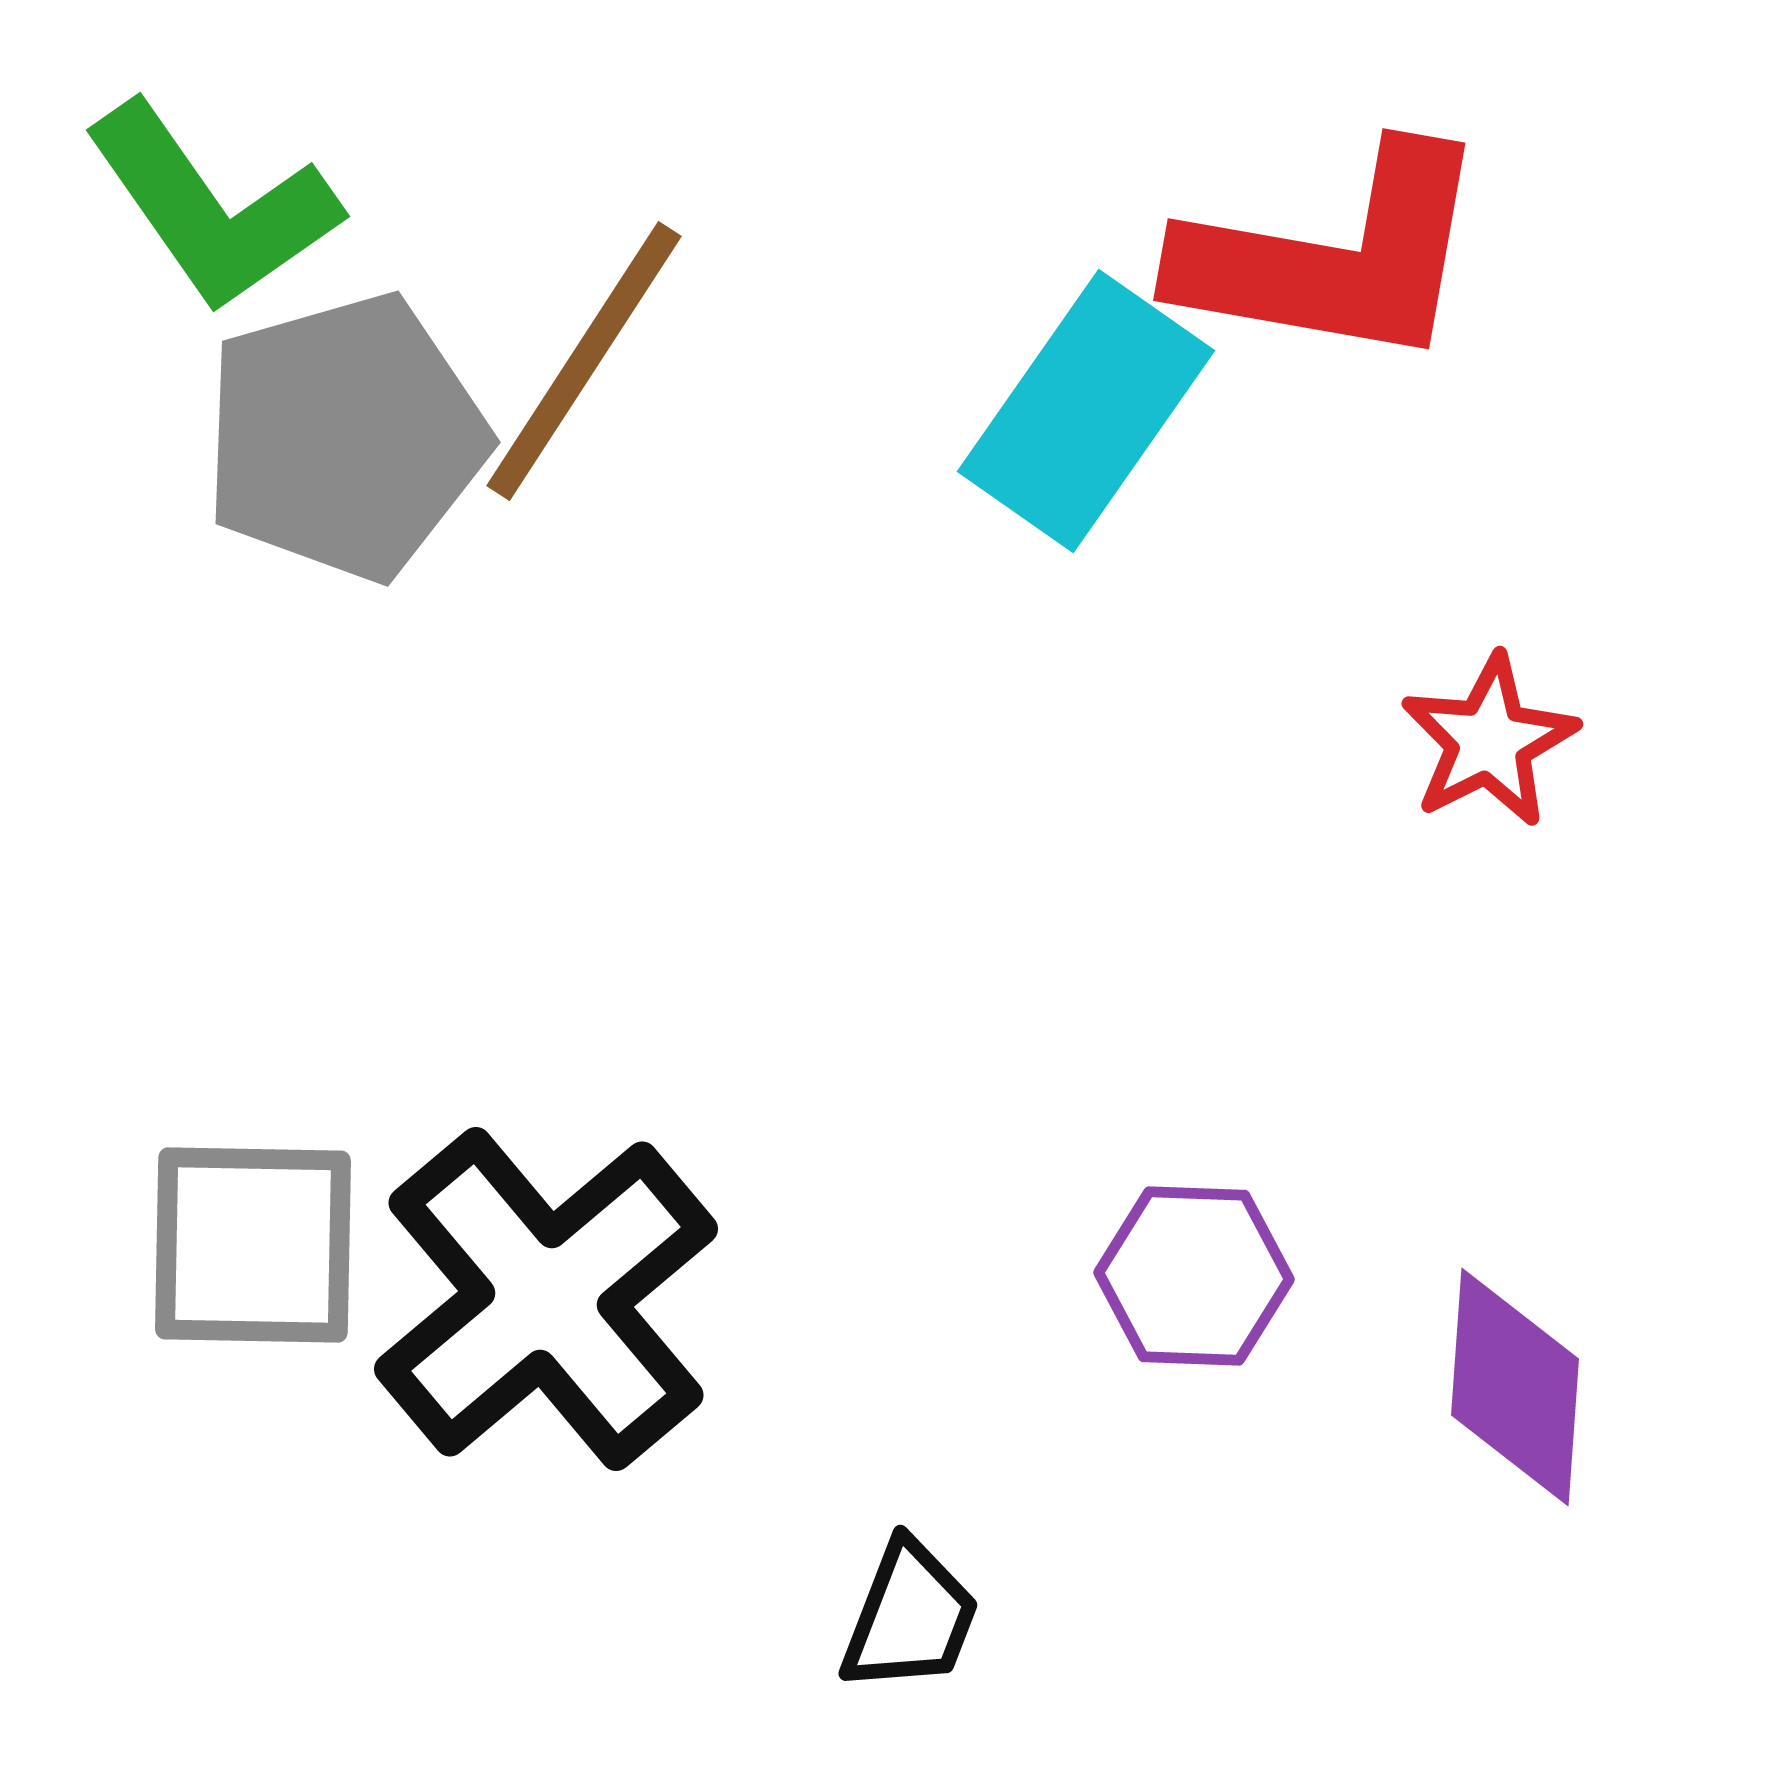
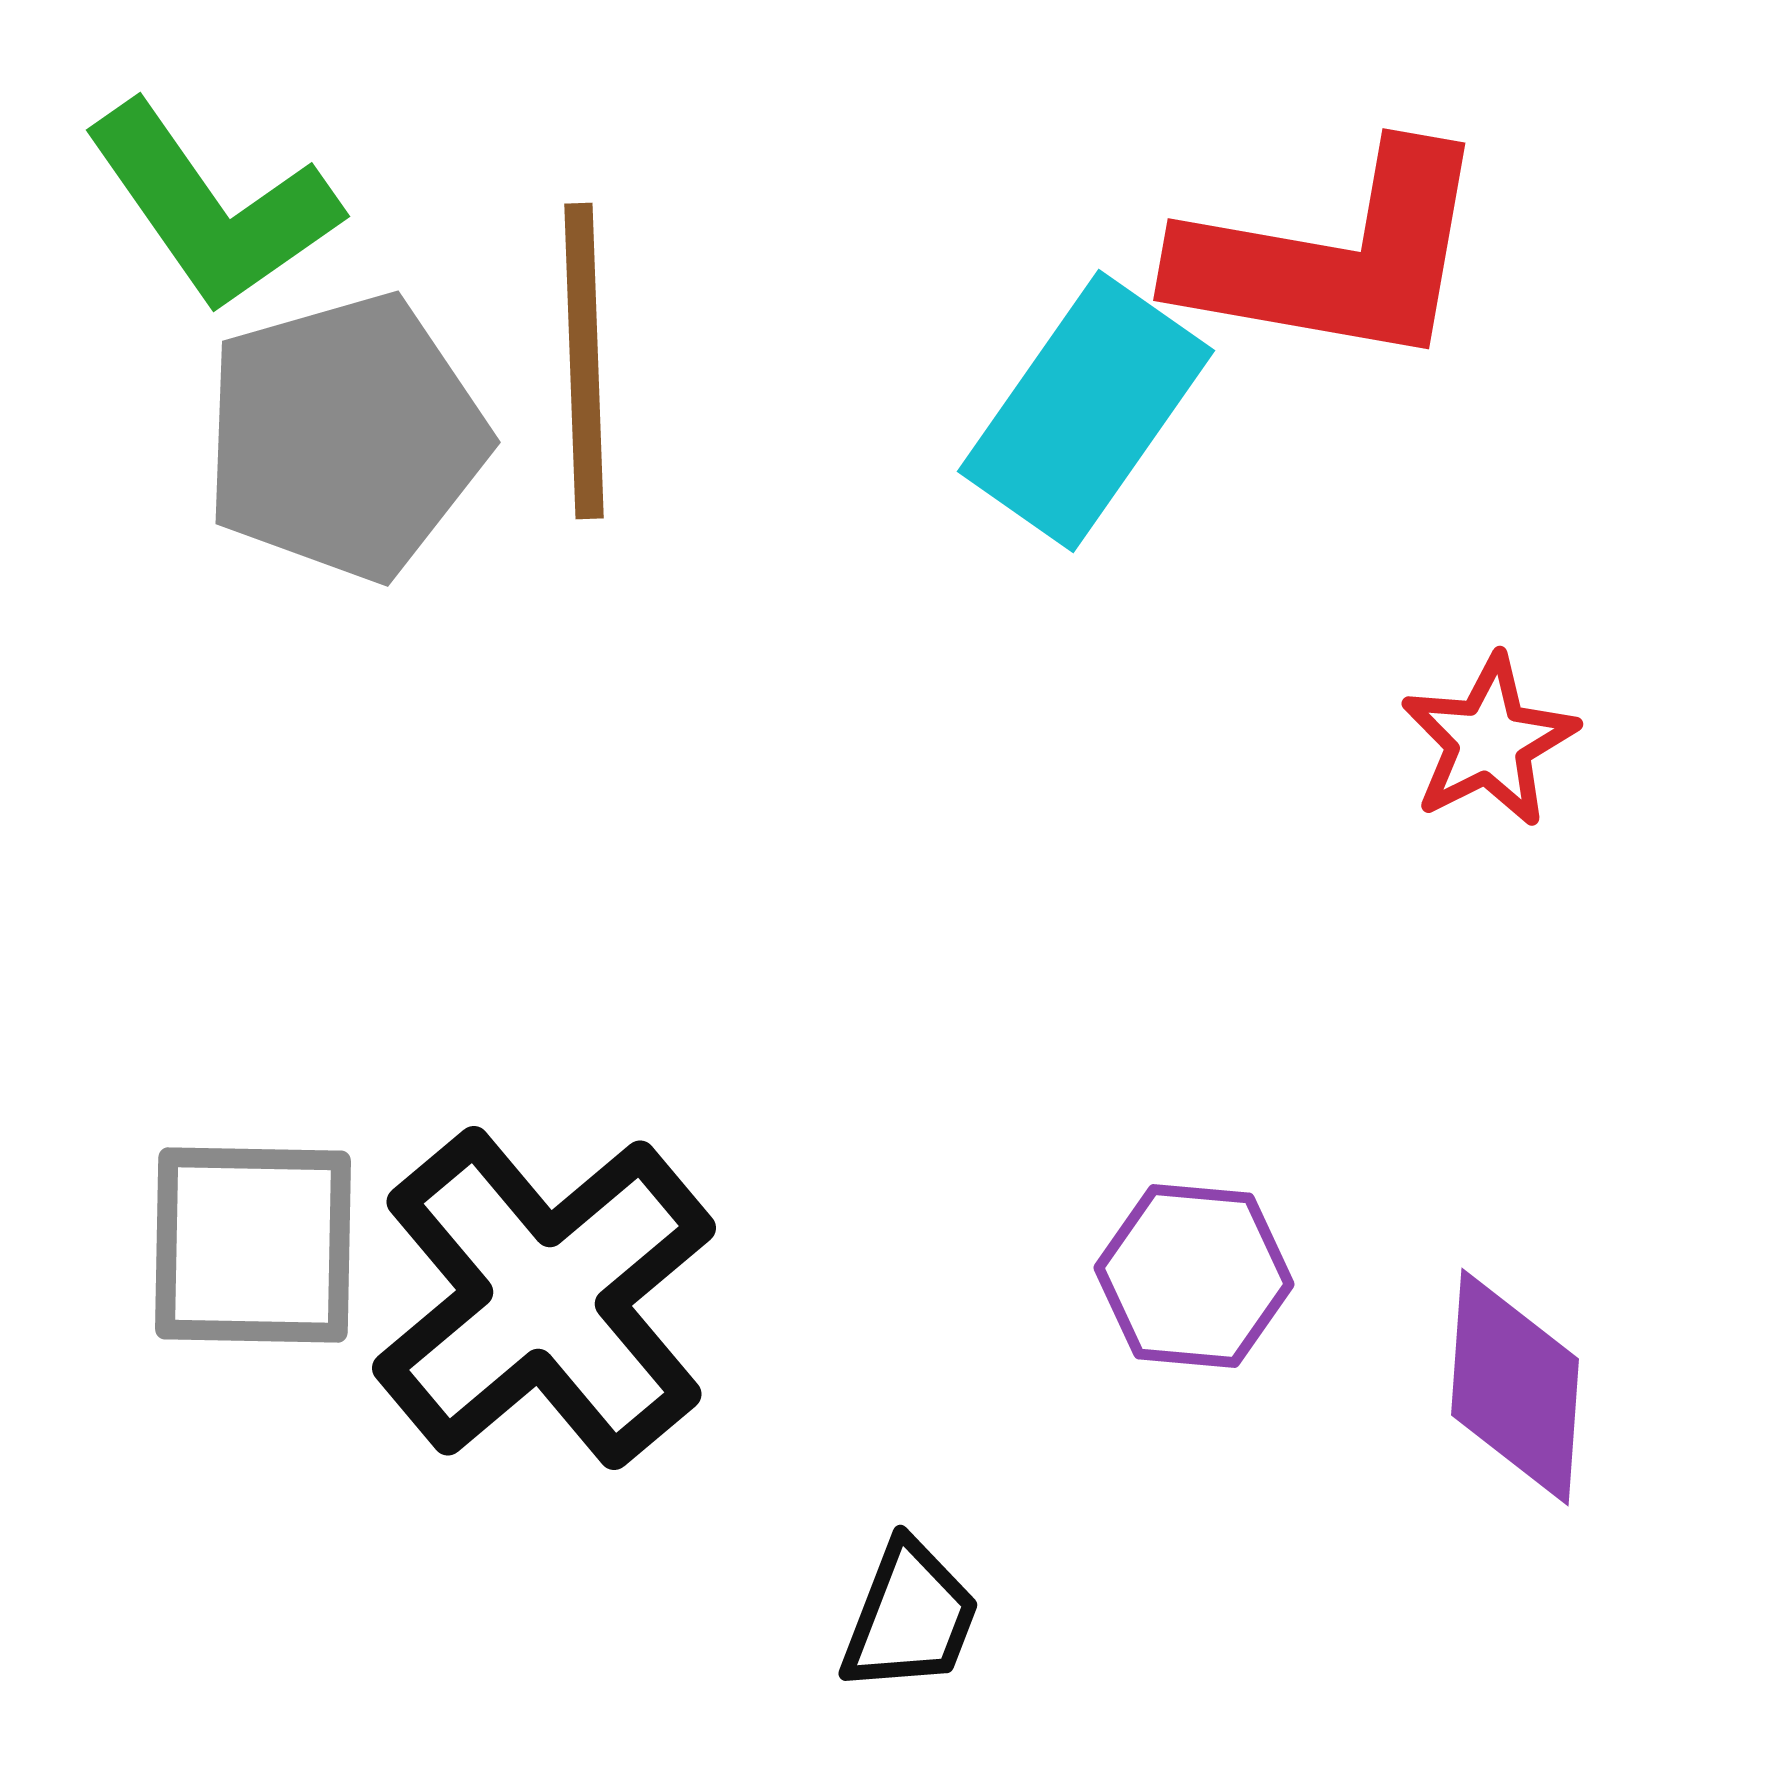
brown line: rotated 35 degrees counterclockwise
purple hexagon: rotated 3 degrees clockwise
black cross: moved 2 px left, 1 px up
